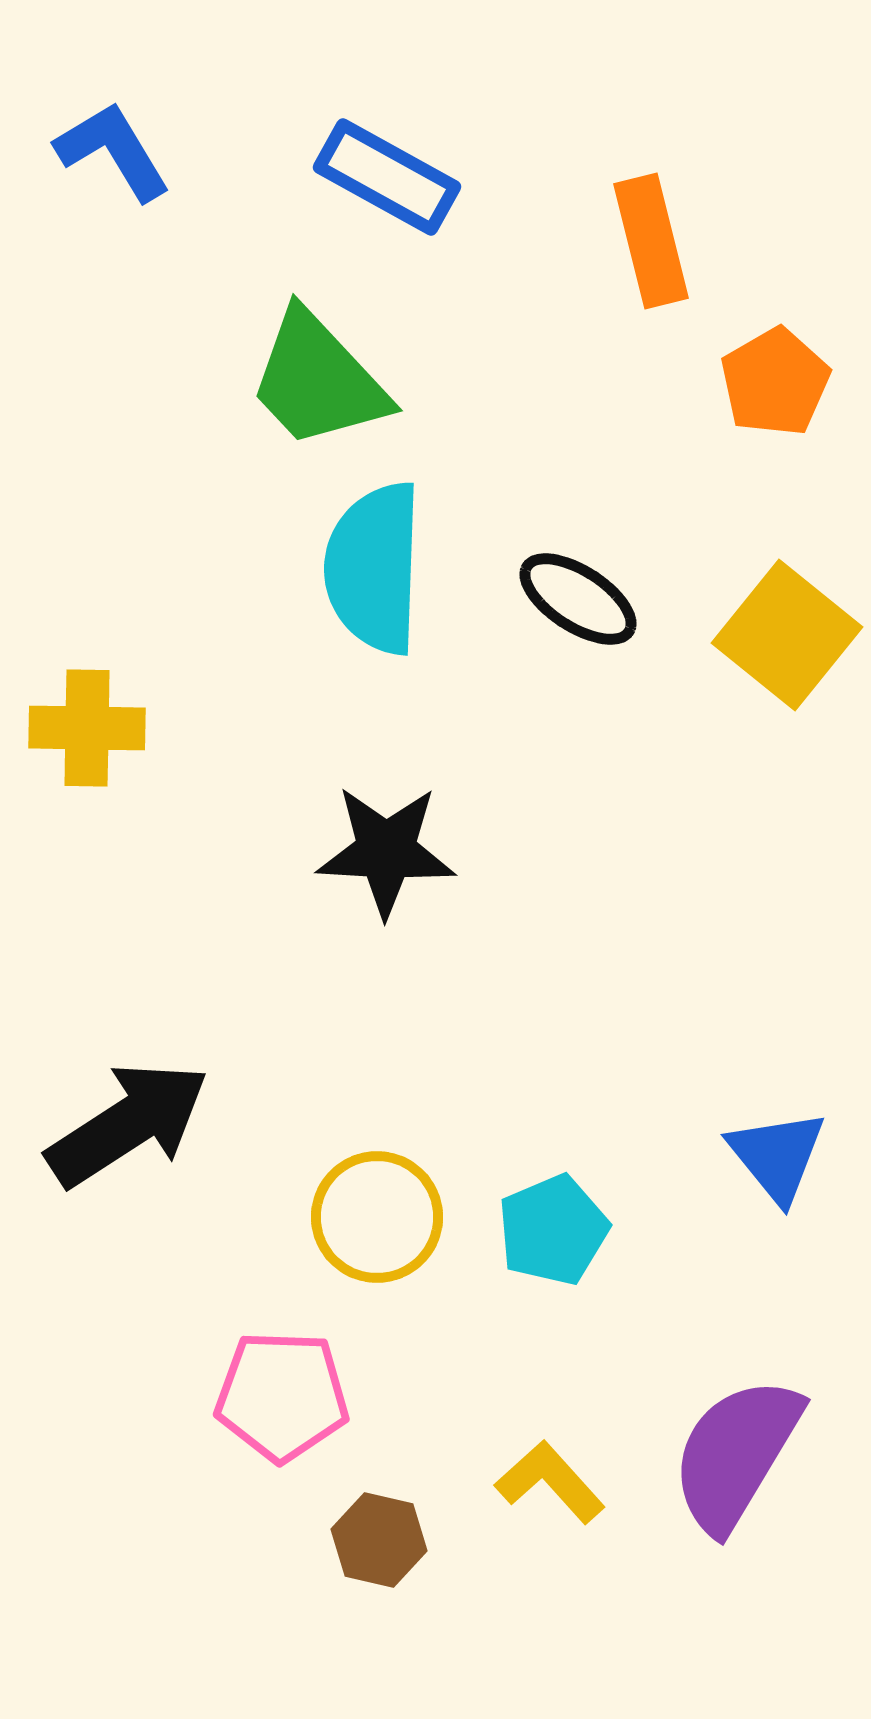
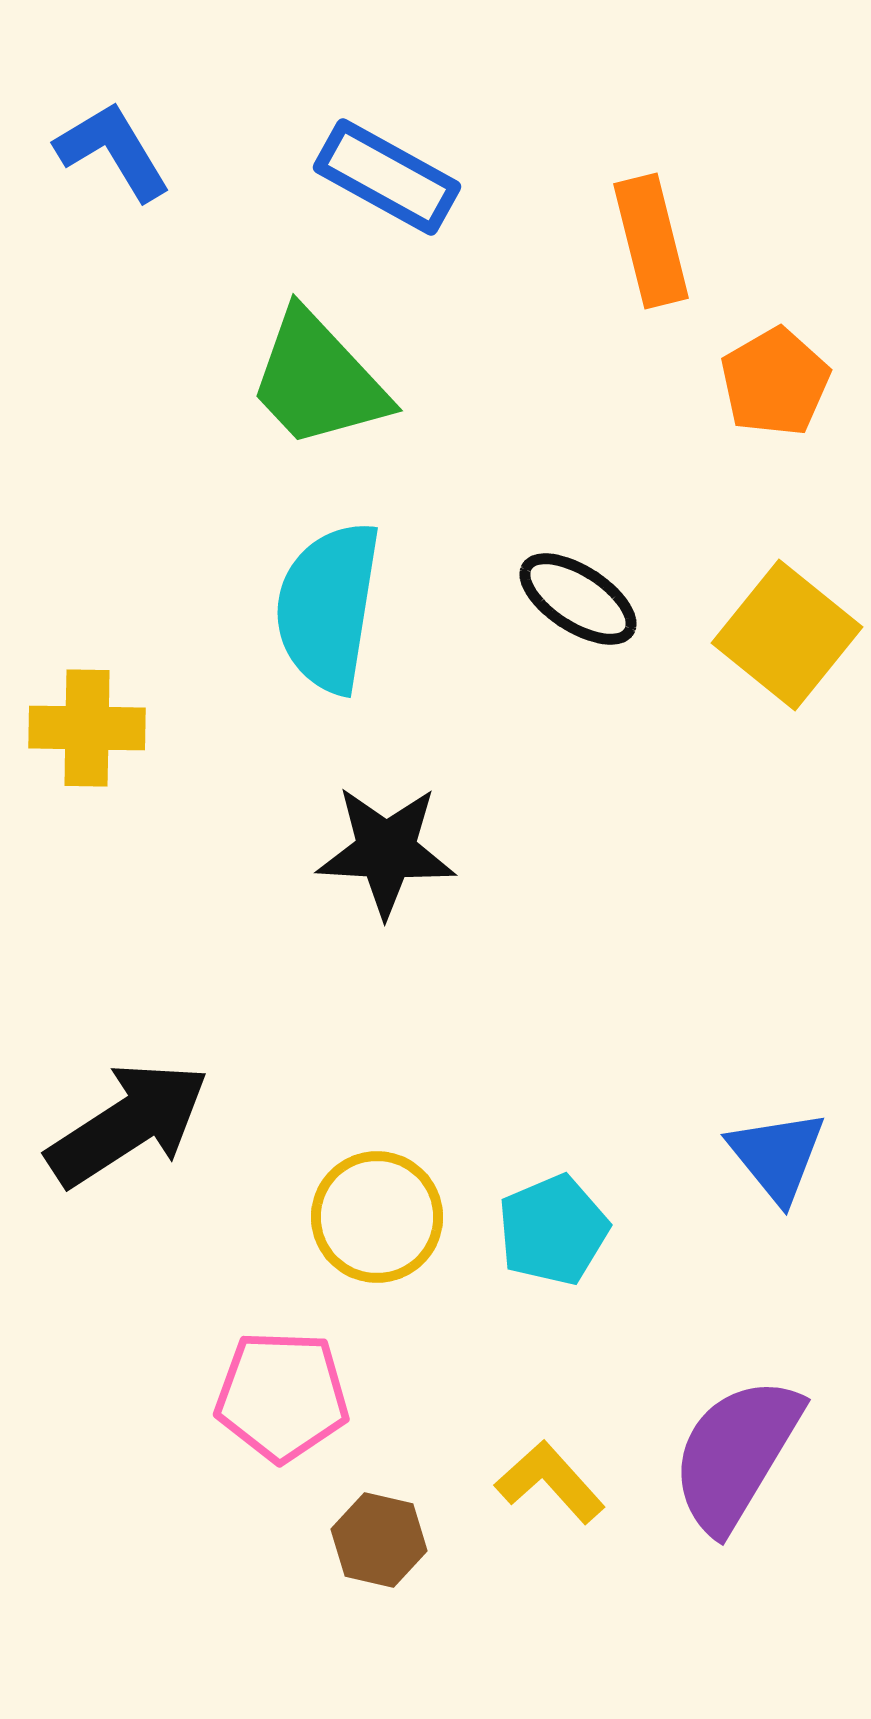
cyan semicircle: moved 46 px left, 39 px down; rotated 7 degrees clockwise
